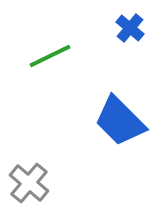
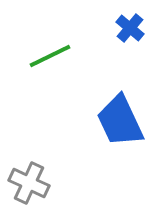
blue trapezoid: rotated 20 degrees clockwise
gray cross: rotated 15 degrees counterclockwise
